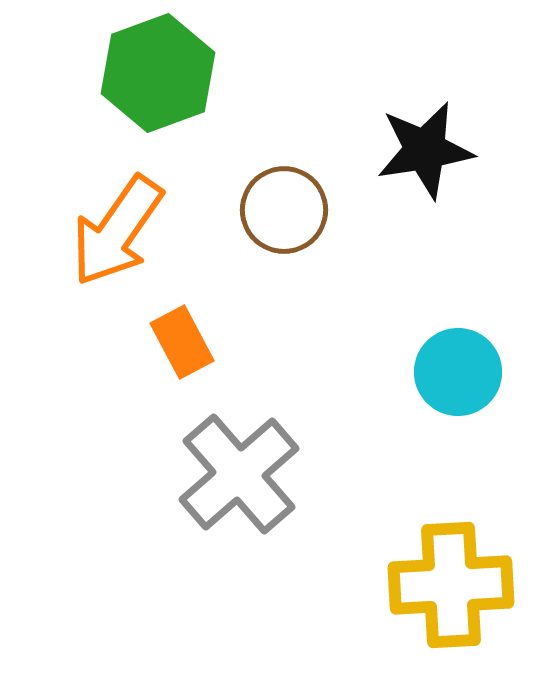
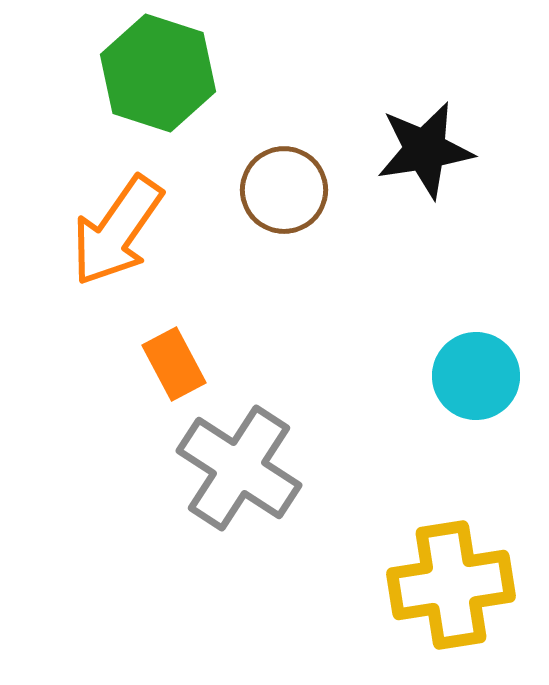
green hexagon: rotated 22 degrees counterclockwise
brown circle: moved 20 px up
orange rectangle: moved 8 px left, 22 px down
cyan circle: moved 18 px right, 4 px down
gray cross: moved 6 px up; rotated 16 degrees counterclockwise
yellow cross: rotated 6 degrees counterclockwise
